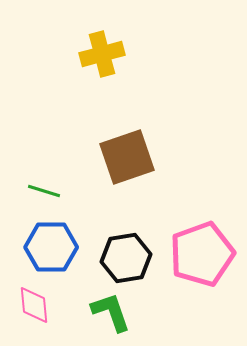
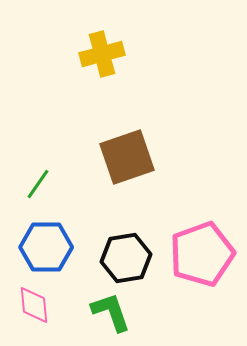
green line: moved 6 px left, 7 px up; rotated 72 degrees counterclockwise
blue hexagon: moved 5 px left
